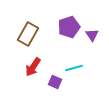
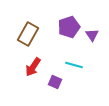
cyan line: moved 3 px up; rotated 30 degrees clockwise
